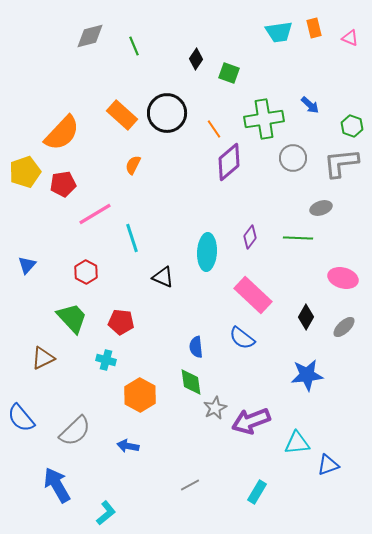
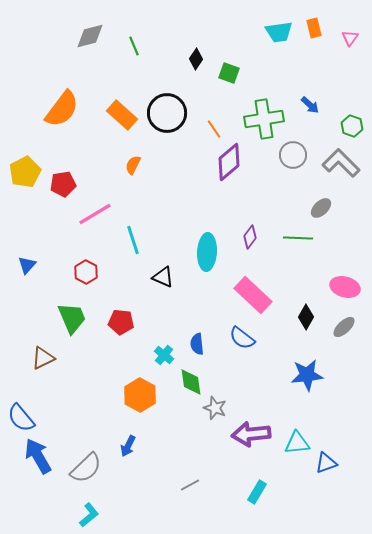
pink triangle at (350, 38): rotated 42 degrees clockwise
orange semicircle at (62, 133): moved 24 px up; rotated 6 degrees counterclockwise
gray circle at (293, 158): moved 3 px up
gray L-shape at (341, 163): rotated 51 degrees clockwise
yellow pentagon at (25, 172): rotated 8 degrees counterclockwise
gray ellipse at (321, 208): rotated 25 degrees counterclockwise
cyan line at (132, 238): moved 1 px right, 2 px down
pink ellipse at (343, 278): moved 2 px right, 9 px down
green trapezoid at (72, 318): rotated 20 degrees clockwise
blue semicircle at (196, 347): moved 1 px right, 3 px up
cyan cross at (106, 360): moved 58 px right, 5 px up; rotated 24 degrees clockwise
gray star at (215, 408): rotated 25 degrees counterclockwise
purple arrow at (251, 421): moved 13 px down; rotated 15 degrees clockwise
gray semicircle at (75, 431): moved 11 px right, 37 px down
blue arrow at (128, 446): rotated 75 degrees counterclockwise
blue triangle at (328, 465): moved 2 px left, 2 px up
blue arrow at (57, 485): moved 19 px left, 29 px up
cyan L-shape at (106, 513): moved 17 px left, 2 px down
